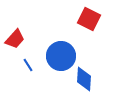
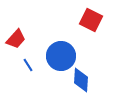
red square: moved 2 px right, 1 px down
red trapezoid: moved 1 px right
blue diamond: moved 3 px left, 1 px down
